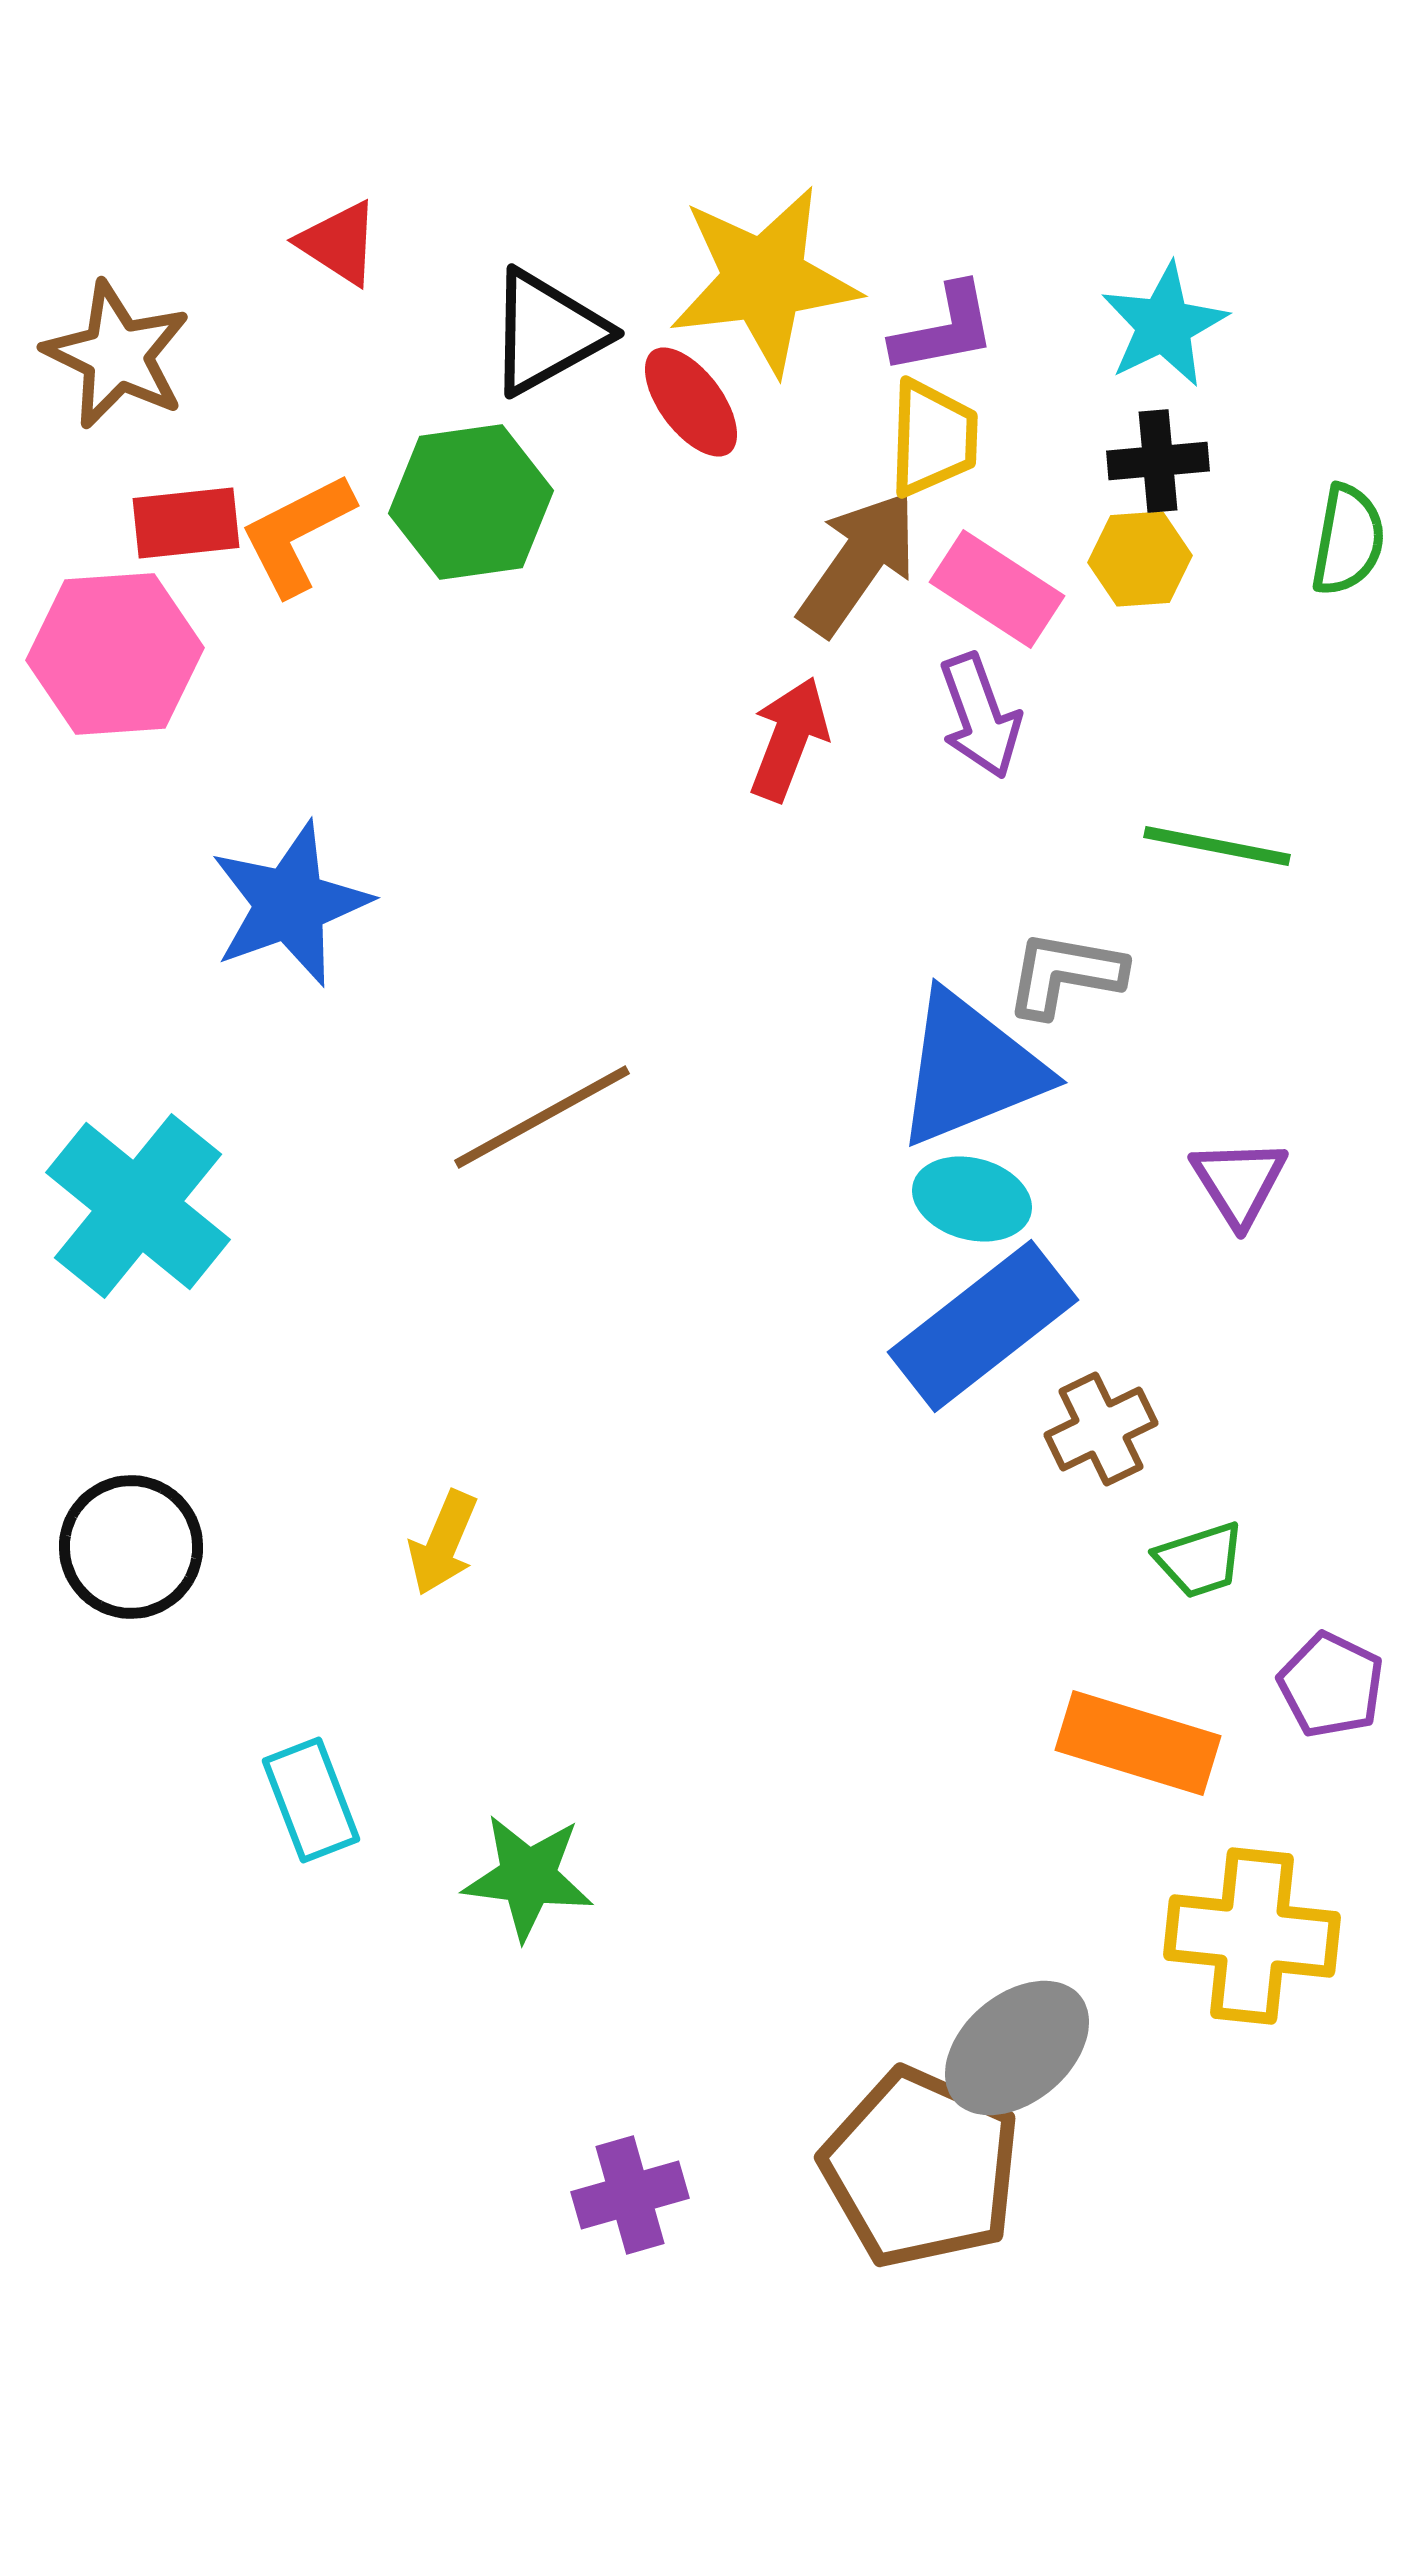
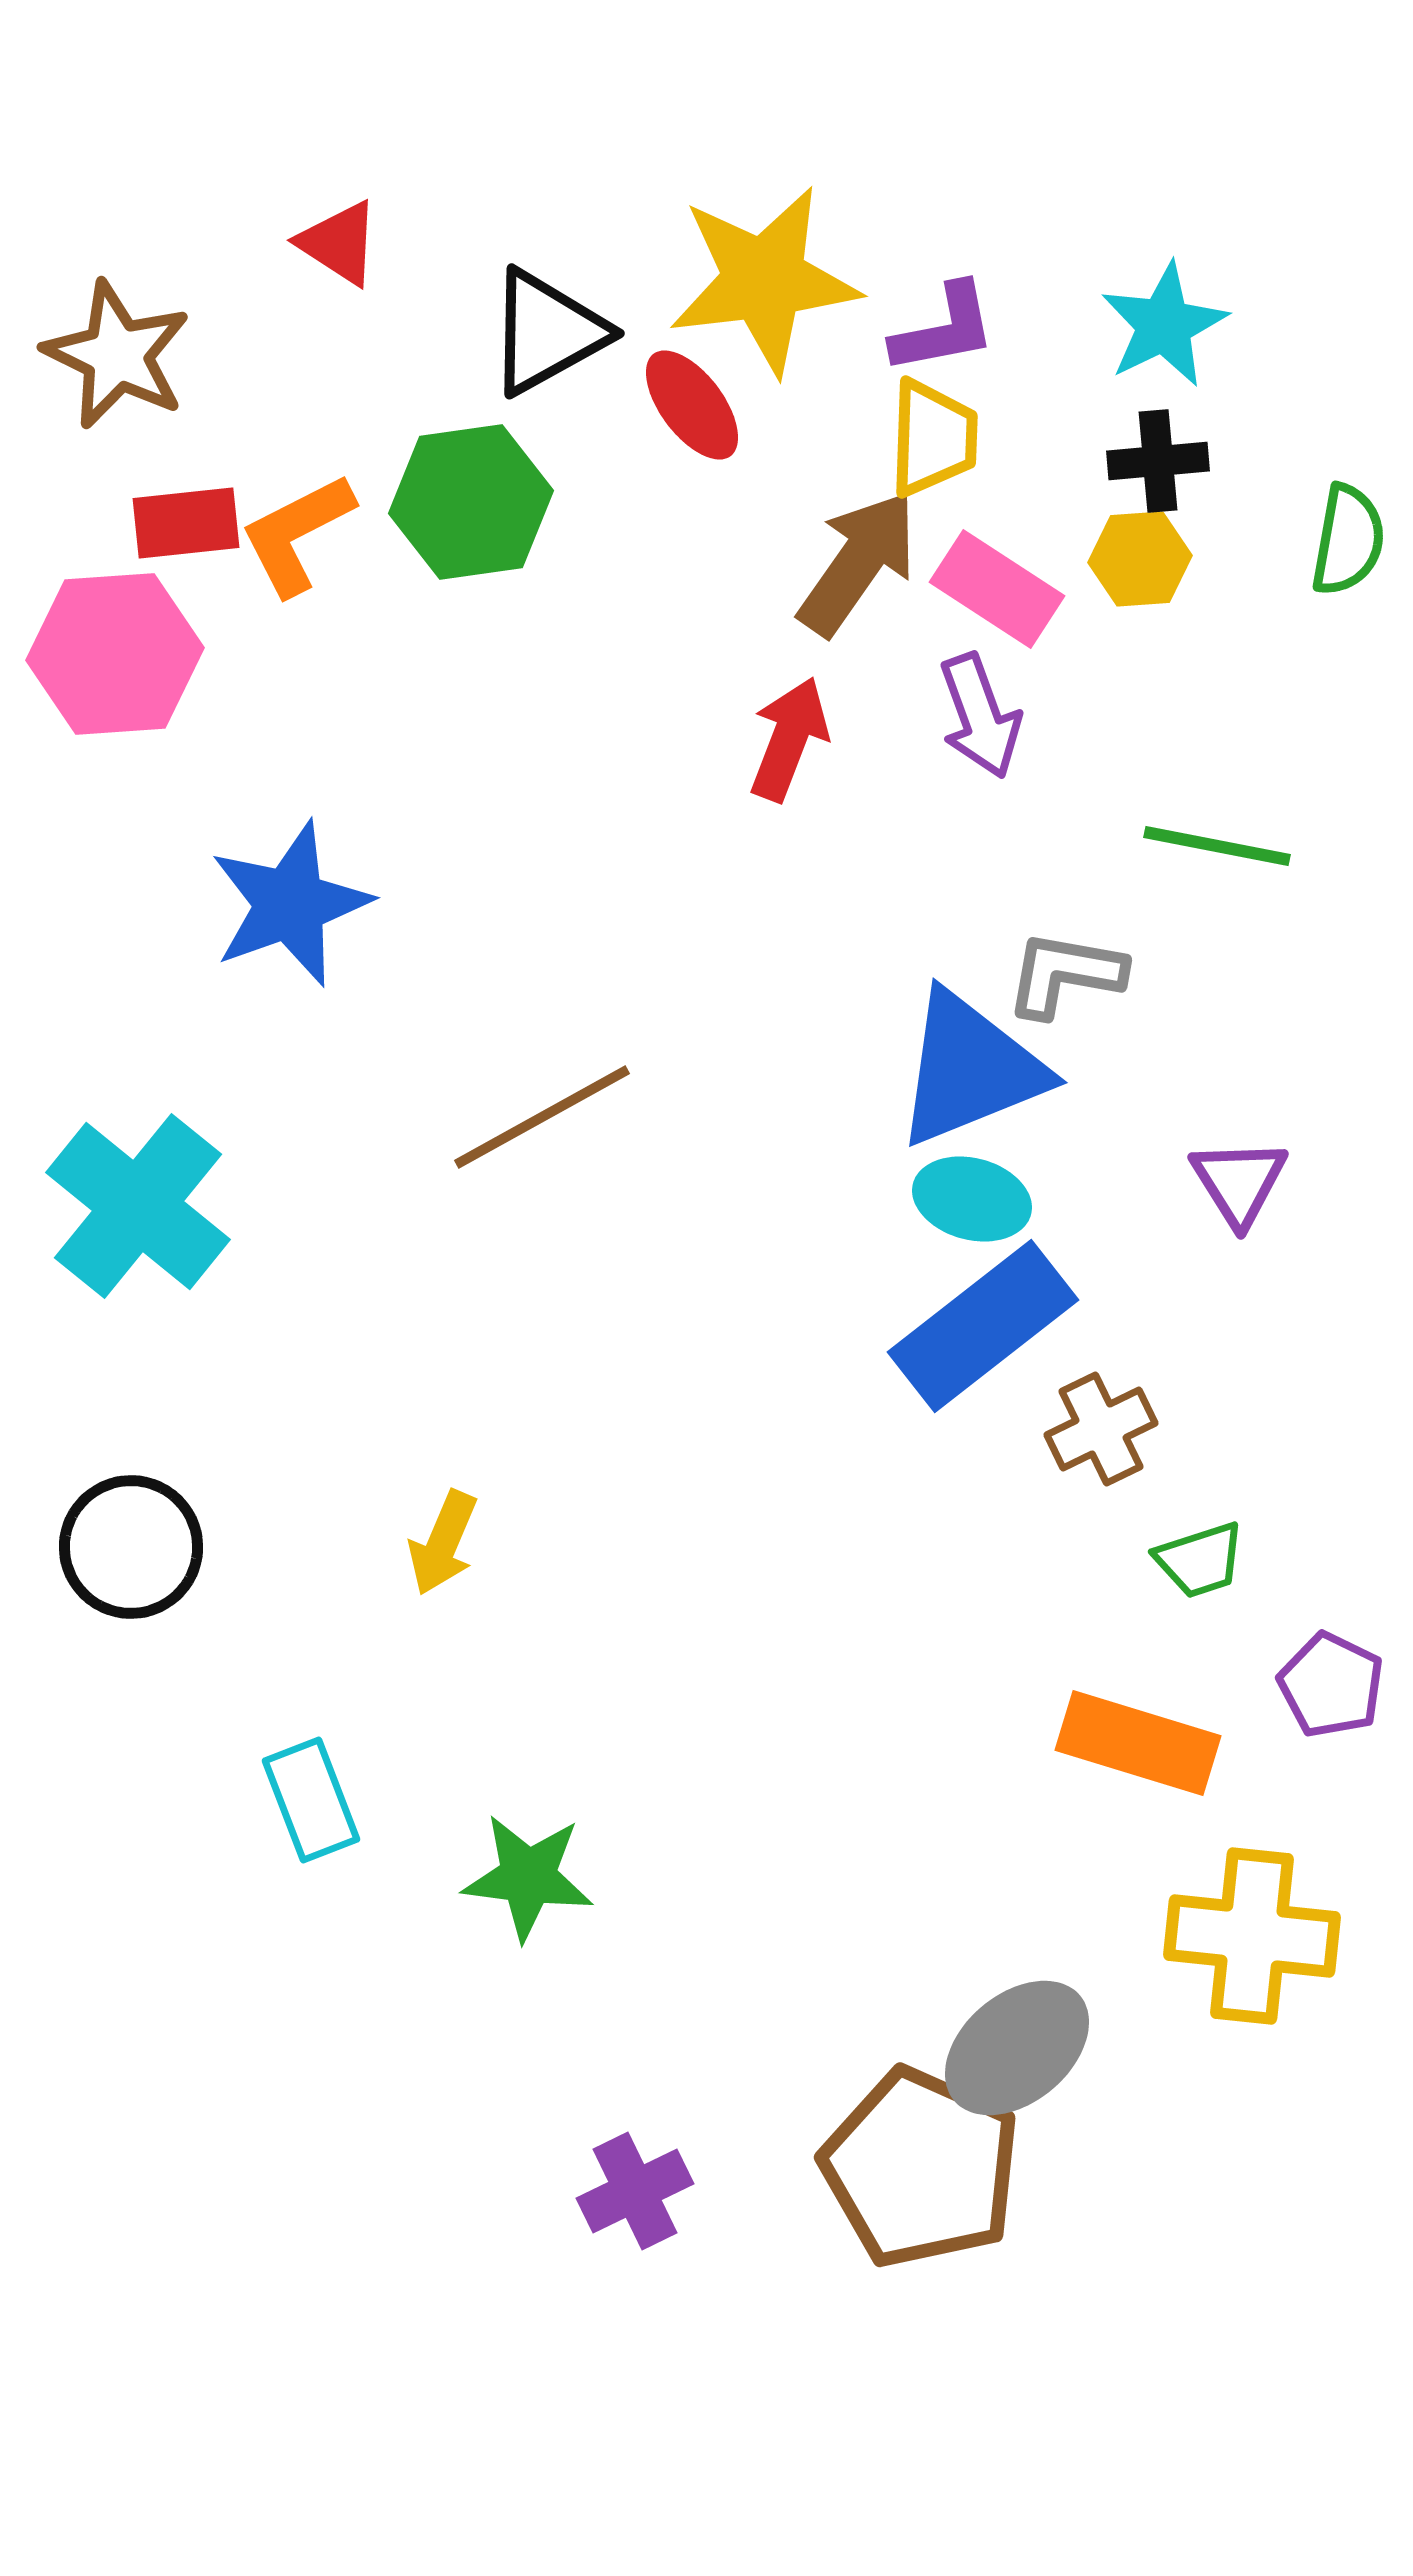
red ellipse: moved 1 px right, 3 px down
purple cross: moved 5 px right, 4 px up; rotated 10 degrees counterclockwise
